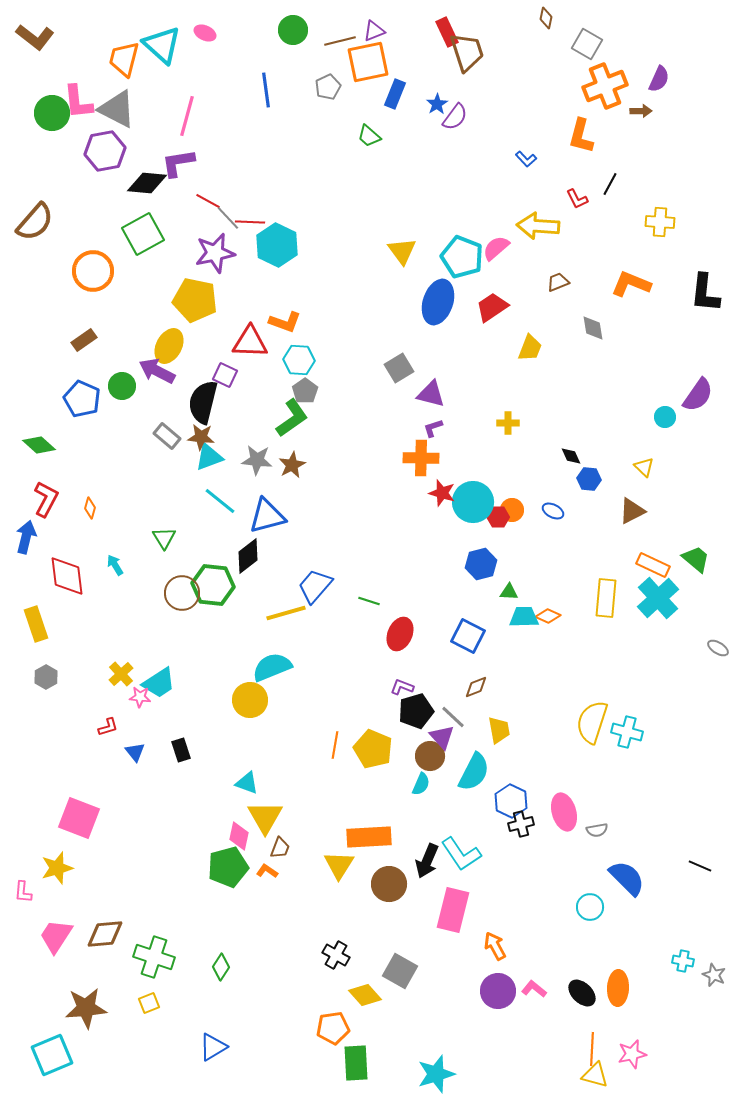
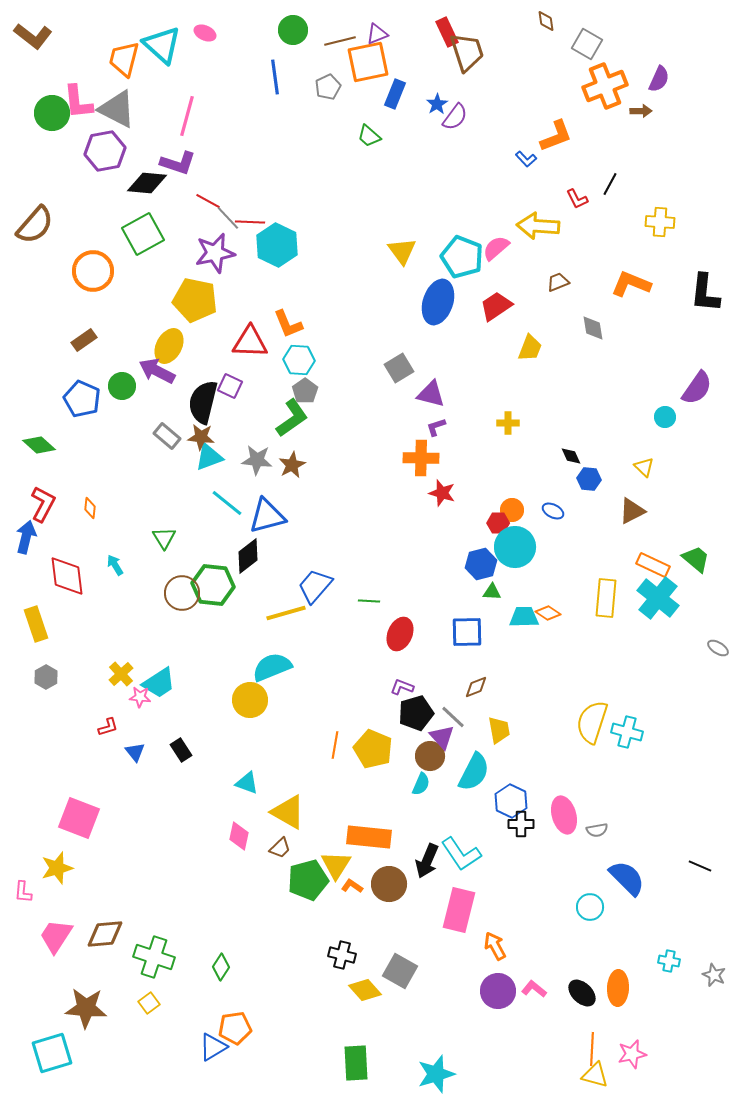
brown diamond at (546, 18): moved 3 px down; rotated 20 degrees counterclockwise
purple triangle at (374, 31): moved 3 px right, 3 px down
brown L-shape at (35, 37): moved 2 px left, 1 px up
blue line at (266, 90): moved 9 px right, 13 px up
orange L-shape at (581, 136): moved 25 px left; rotated 126 degrees counterclockwise
purple L-shape at (178, 163): rotated 153 degrees counterclockwise
brown semicircle at (35, 222): moved 3 px down
red trapezoid at (492, 307): moved 4 px right, 1 px up
orange L-shape at (285, 322): moved 3 px right, 2 px down; rotated 48 degrees clockwise
purple square at (225, 375): moved 5 px right, 11 px down
purple semicircle at (698, 395): moved 1 px left, 7 px up
purple L-shape at (433, 428): moved 3 px right, 1 px up
red L-shape at (46, 499): moved 3 px left, 5 px down
cyan line at (220, 501): moved 7 px right, 2 px down
cyan circle at (473, 502): moved 42 px right, 45 px down
orange diamond at (90, 508): rotated 10 degrees counterclockwise
red hexagon at (498, 517): moved 6 px down
green triangle at (509, 592): moved 17 px left
cyan cross at (658, 598): rotated 9 degrees counterclockwise
green line at (369, 601): rotated 15 degrees counterclockwise
orange diamond at (548, 616): moved 3 px up; rotated 10 degrees clockwise
blue square at (468, 636): moved 1 px left, 4 px up; rotated 28 degrees counterclockwise
black pentagon at (416, 711): moved 2 px down
black rectangle at (181, 750): rotated 15 degrees counterclockwise
pink ellipse at (564, 812): moved 3 px down
yellow triangle at (265, 817): moved 23 px right, 5 px up; rotated 30 degrees counterclockwise
black cross at (521, 824): rotated 15 degrees clockwise
orange rectangle at (369, 837): rotated 9 degrees clockwise
brown trapezoid at (280, 848): rotated 25 degrees clockwise
yellow triangle at (339, 865): moved 3 px left
green pentagon at (228, 867): moved 80 px right, 13 px down
orange L-shape at (267, 871): moved 85 px right, 15 px down
pink rectangle at (453, 910): moved 6 px right
black cross at (336, 955): moved 6 px right; rotated 16 degrees counterclockwise
cyan cross at (683, 961): moved 14 px left
yellow diamond at (365, 995): moved 5 px up
yellow square at (149, 1003): rotated 15 degrees counterclockwise
brown star at (86, 1008): rotated 9 degrees clockwise
orange pentagon at (333, 1028): moved 98 px left
cyan square at (52, 1055): moved 2 px up; rotated 6 degrees clockwise
